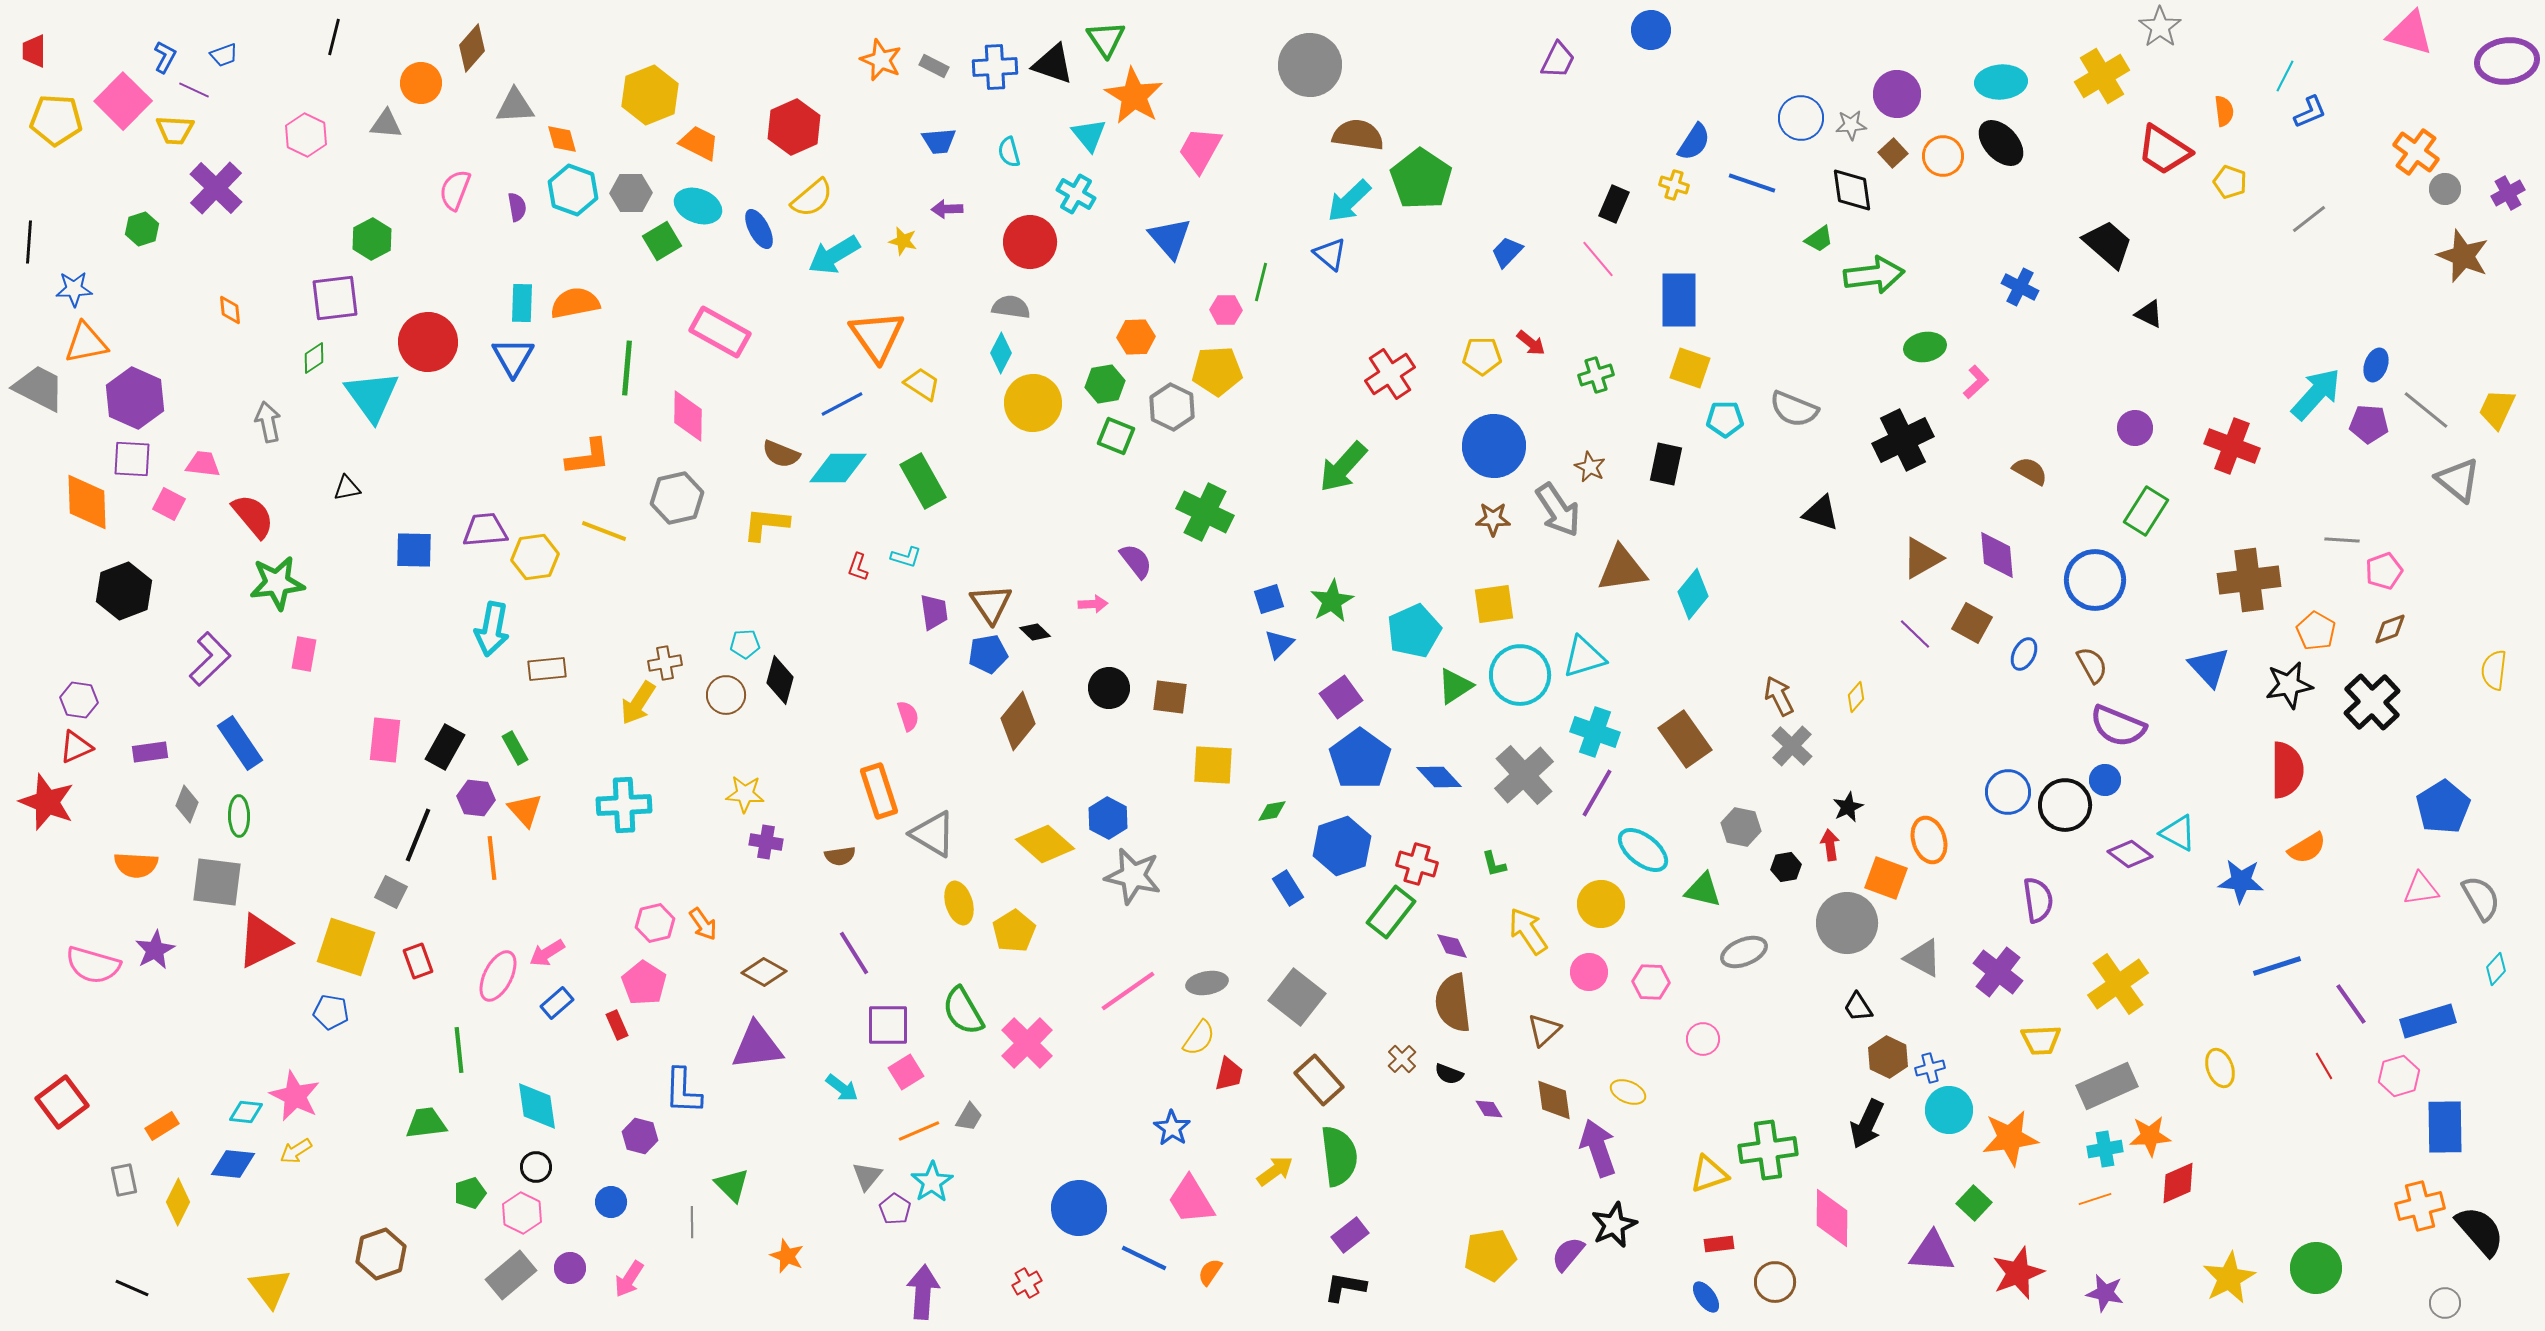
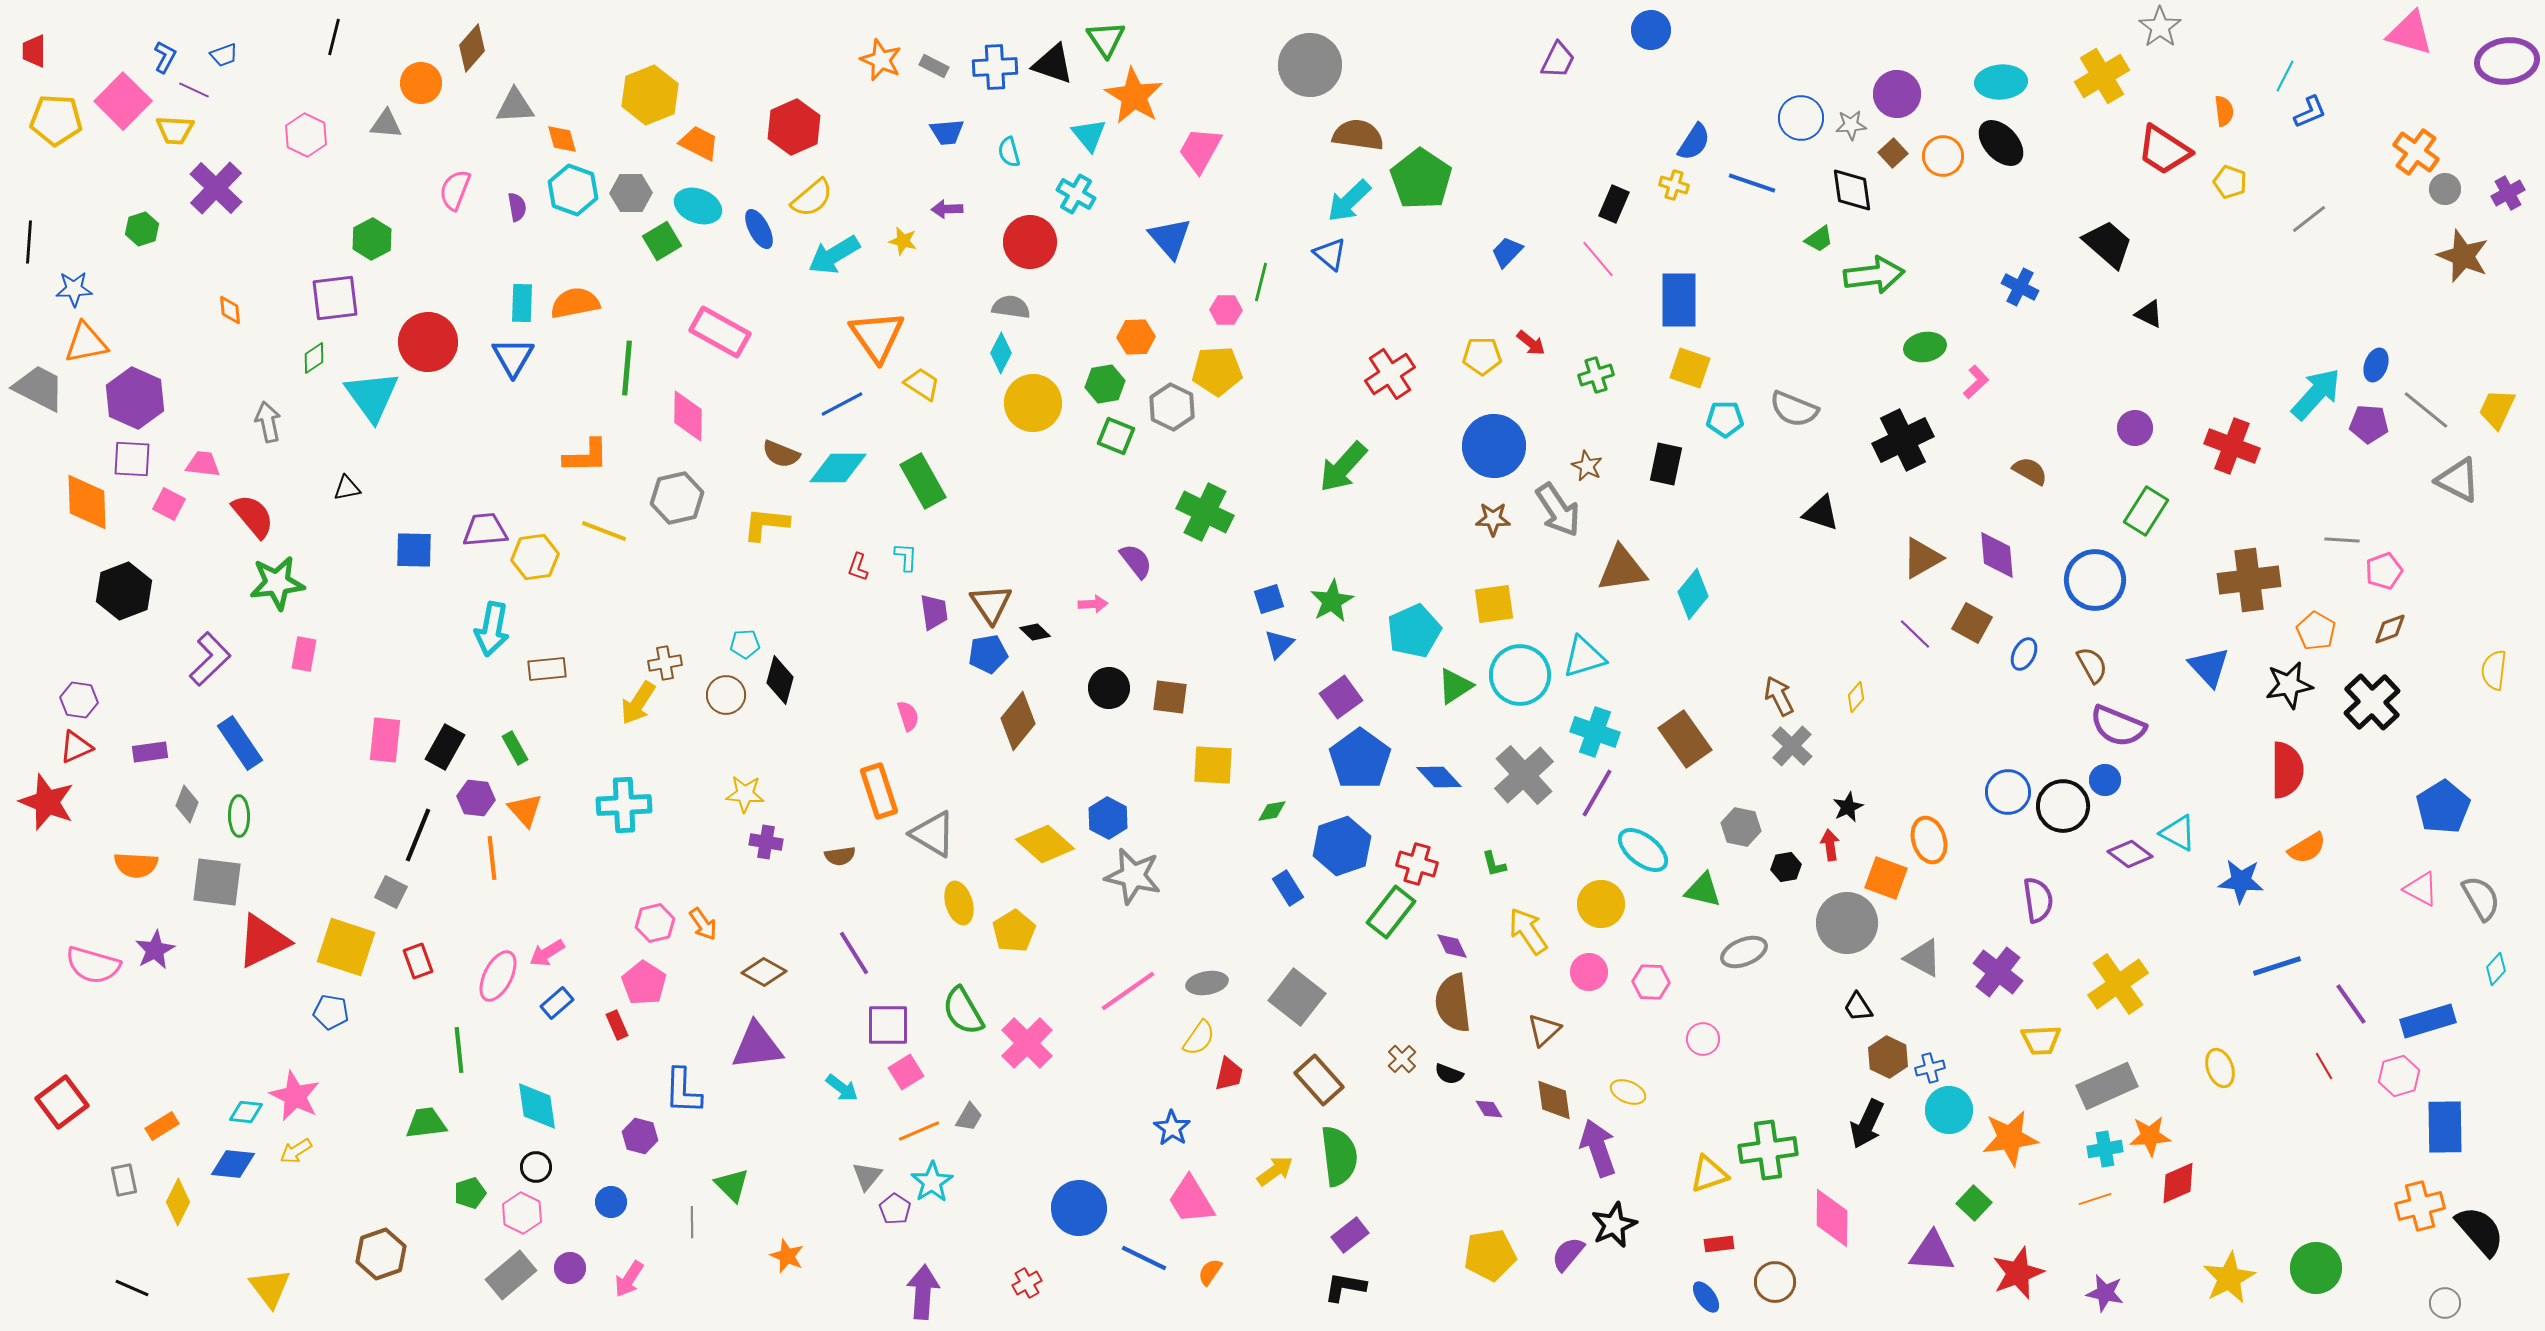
blue trapezoid at (939, 141): moved 8 px right, 9 px up
orange L-shape at (588, 457): moved 2 px left, 1 px up; rotated 6 degrees clockwise
brown star at (1590, 467): moved 3 px left, 1 px up
gray triangle at (2458, 480): rotated 12 degrees counterclockwise
cyan L-shape at (906, 557): rotated 104 degrees counterclockwise
black circle at (2065, 805): moved 2 px left, 1 px down
pink triangle at (2421, 889): rotated 36 degrees clockwise
